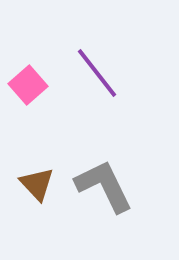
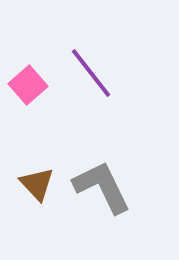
purple line: moved 6 px left
gray L-shape: moved 2 px left, 1 px down
